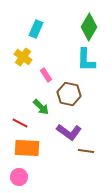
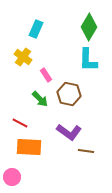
cyan L-shape: moved 2 px right
green arrow: moved 1 px left, 8 px up
orange rectangle: moved 2 px right, 1 px up
pink circle: moved 7 px left
